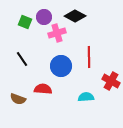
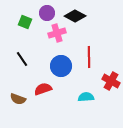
purple circle: moved 3 px right, 4 px up
red semicircle: rotated 24 degrees counterclockwise
